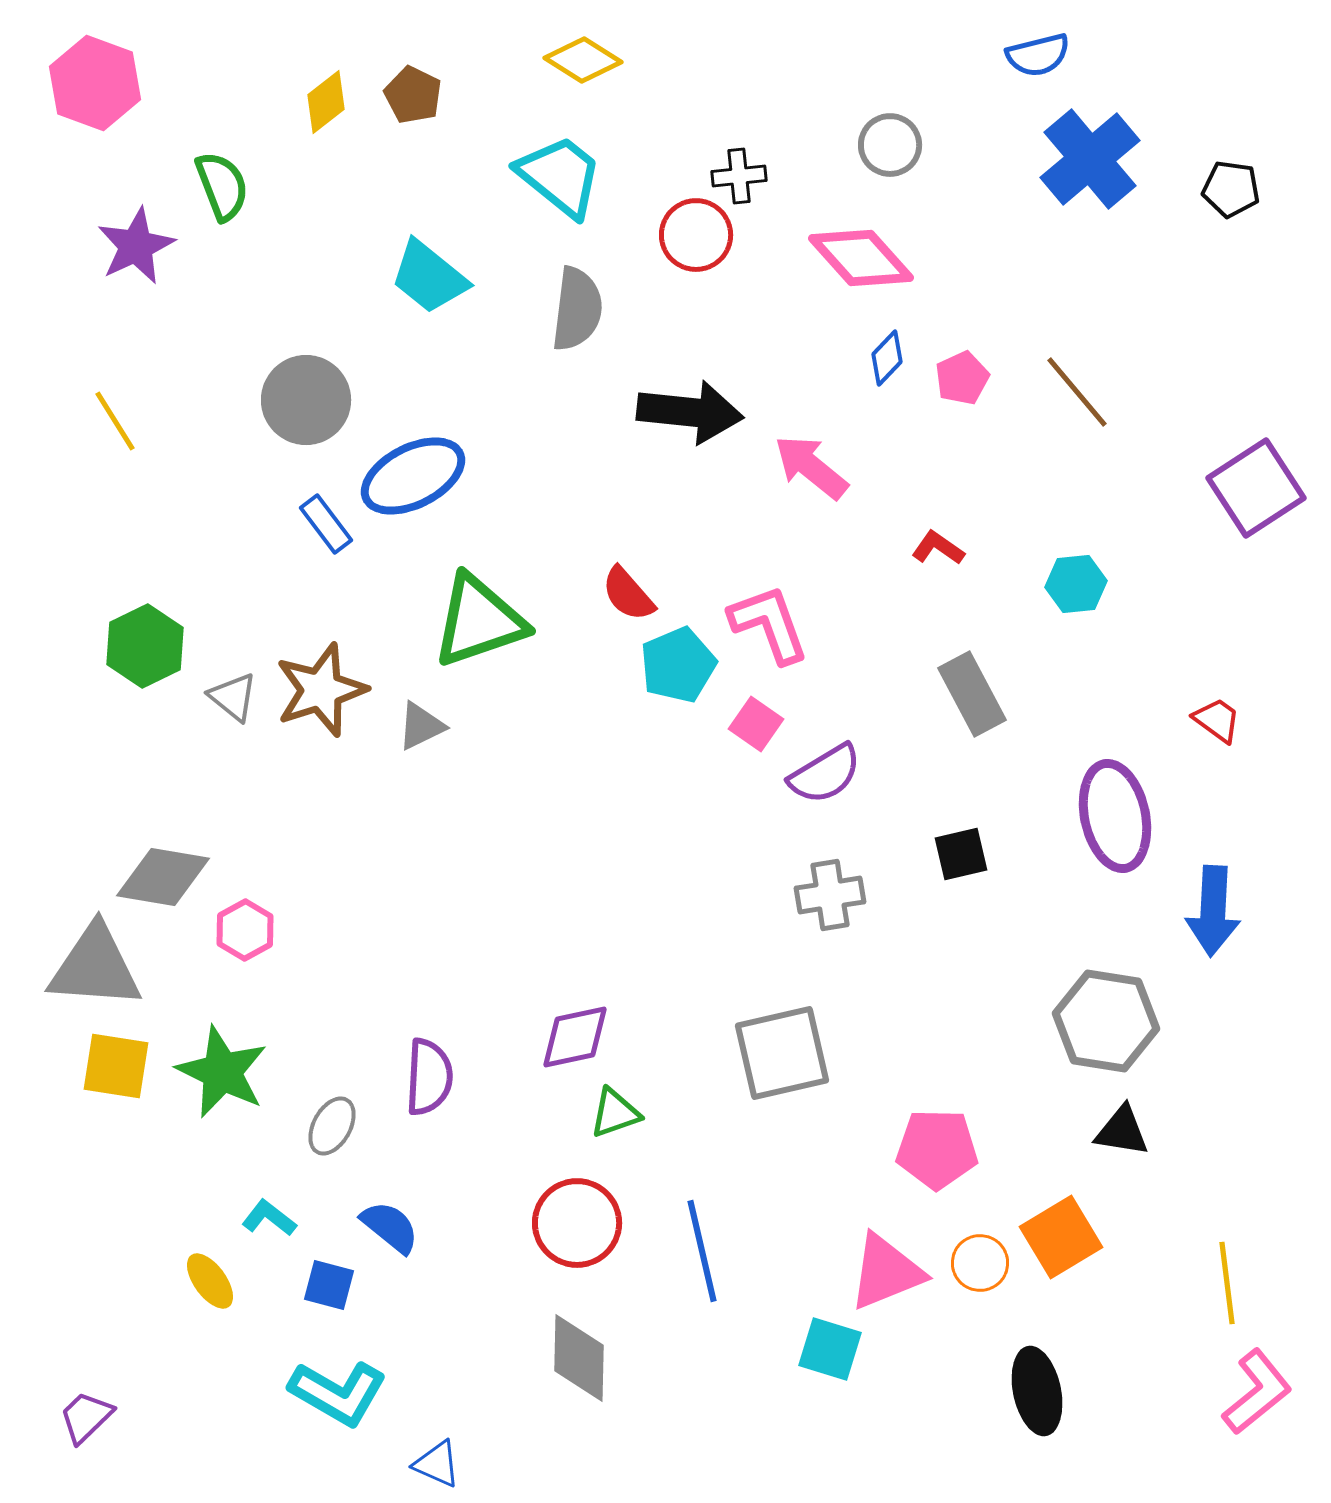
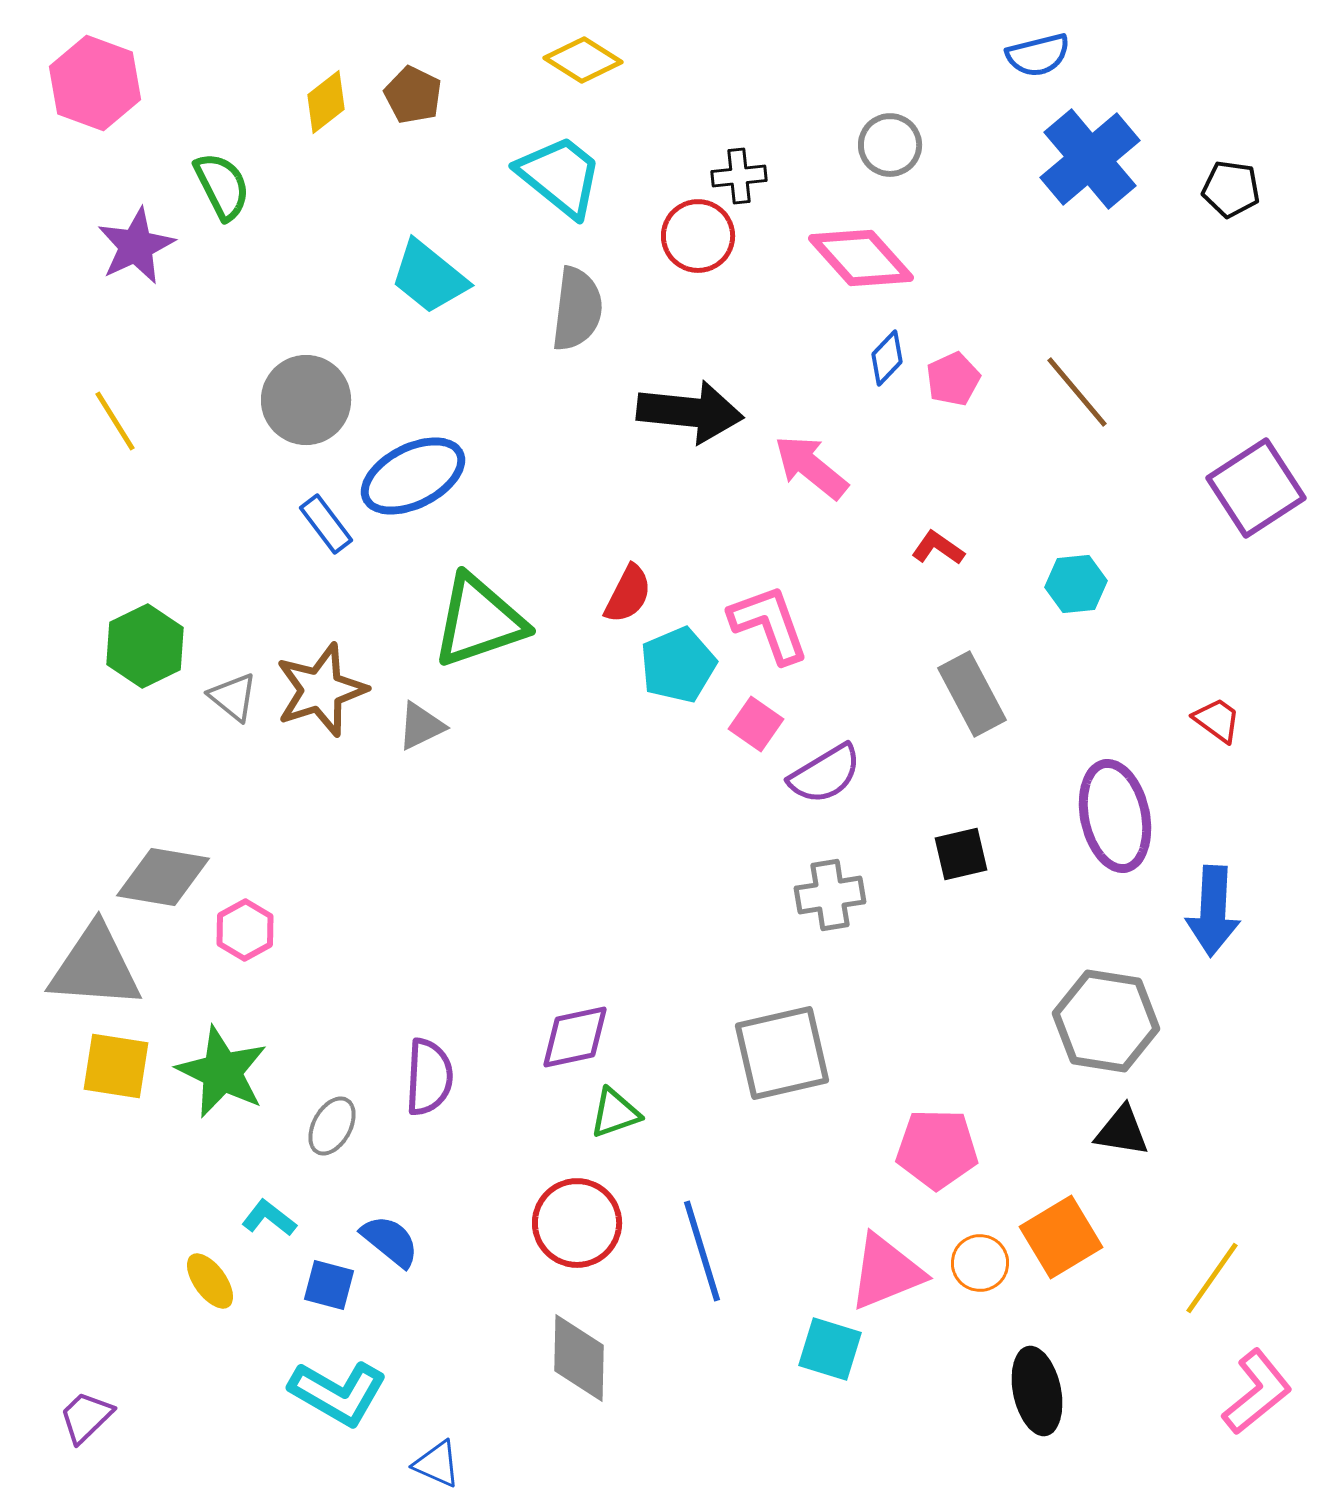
green semicircle at (222, 186): rotated 6 degrees counterclockwise
red circle at (696, 235): moved 2 px right, 1 px down
pink pentagon at (962, 378): moved 9 px left, 1 px down
red semicircle at (628, 594): rotated 112 degrees counterclockwise
blue semicircle at (390, 1227): moved 14 px down
blue line at (702, 1251): rotated 4 degrees counterclockwise
yellow line at (1227, 1283): moved 15 px left, 5 px up; rotated 42 degrees clockwise
